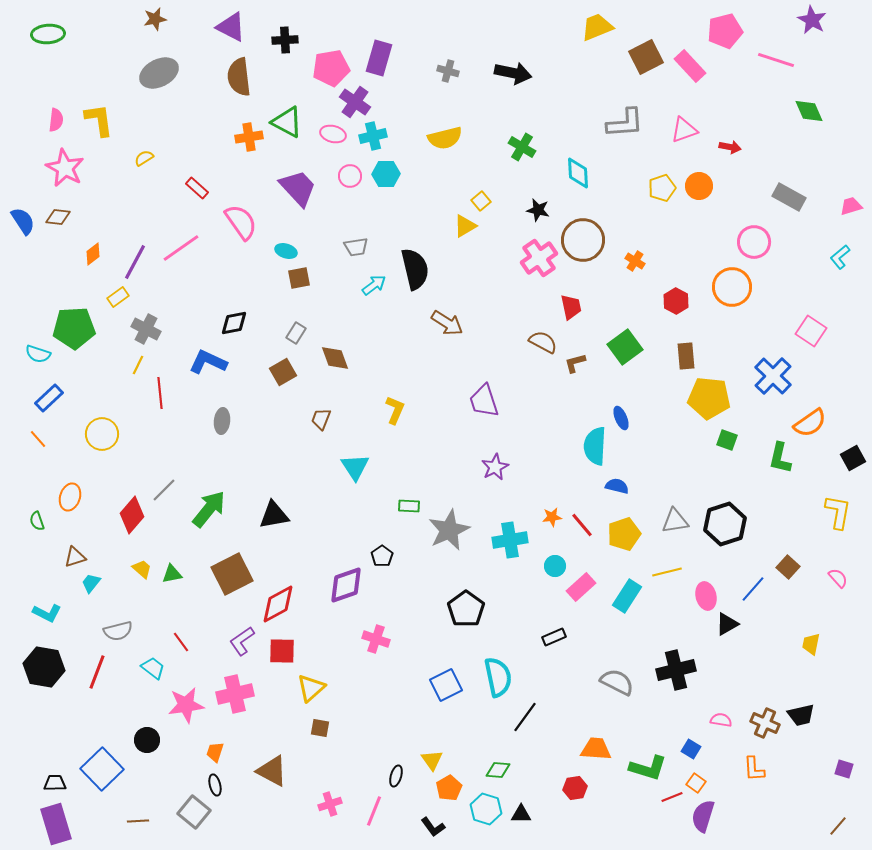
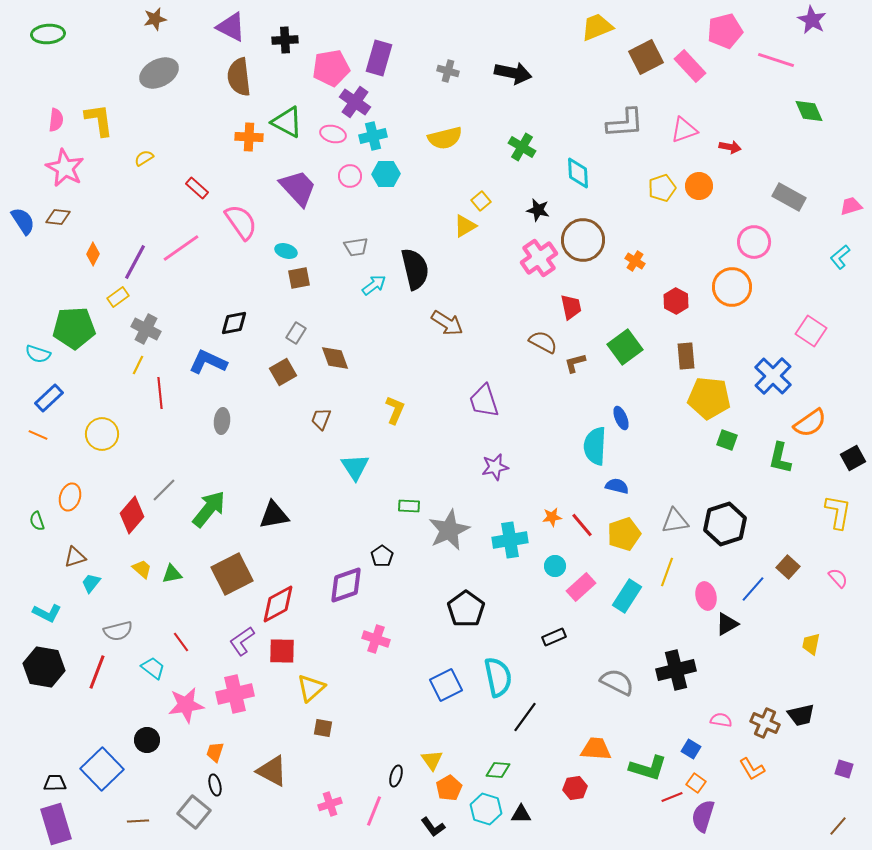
orange cross at (249, 137): rotated 12 degrees clockwise
orange diamond at (93, 254): rotated 25 degrees counterclockwise
orange line at (38, 439): moved 4 px up; rotated 24 degrees counterclockwise
purple star at (495, 467): rotated 16 degrees clockwise
yellow line at (667, 572): rotated 56 degrees counterclockwise
brown square at (320, 728): moved 3 px right
orange L-shape at (754, 769): moved 2 px left; rotated 28 degrees counterclockwise
